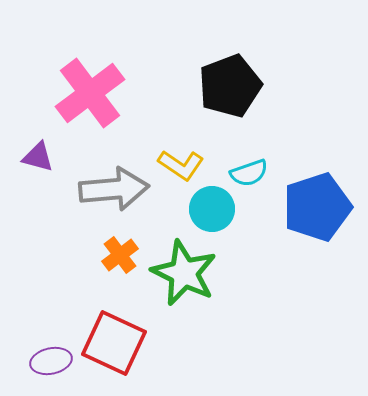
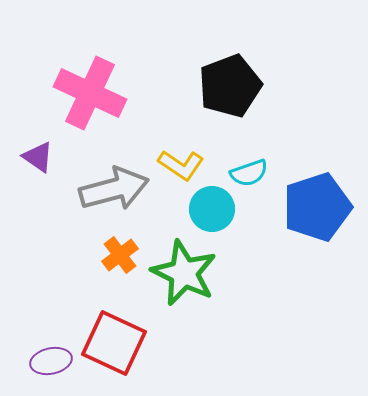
pink cross: rotated 28 degrees counterclockwise
purple triangle: rotated 20 degrees clockwise
gray arrow: rotated 10 degrees counterclockwise
